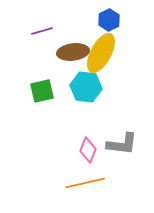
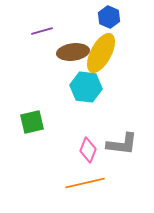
blue hexagon: moved 3 px up; rotated 10 degrees counterclockwise
green square: moved 10 px left, 31 px down
